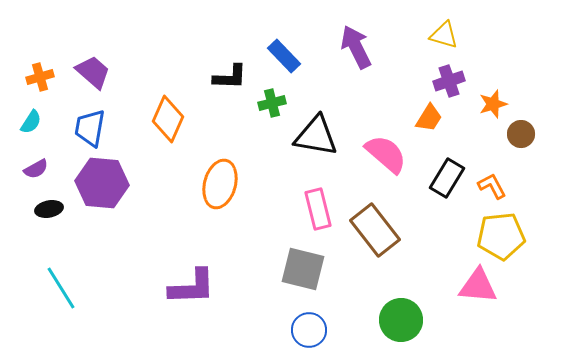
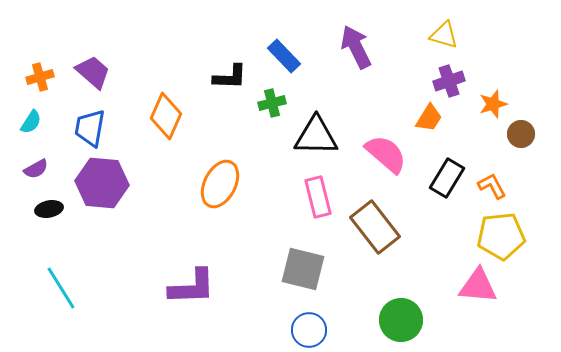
orange diamond: moved 2 px left, 3 px up
black triangle: rotated 9 degrees counterclockwise
orange ellipse: rotated 12 degrees clockwise
pink rectangle: moved 12 px up
brown rectangle: moved 3 px up
